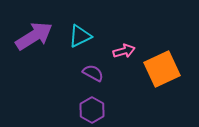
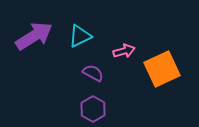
purple hexagon: moved 1 px right, 1 px up
